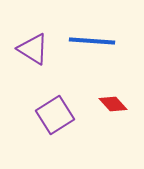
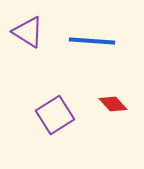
purple triangle: moved 5 px left, 17 px up
